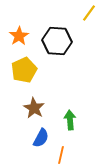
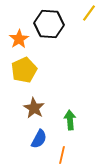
orange star: moved 3 px down
black hexagon: moved 8 px left, 17 px up
blue semicircle: moved 2 px left, 1 px down
orange line: moved 1 px right
